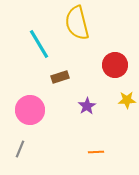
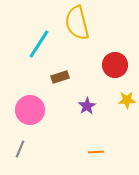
cyan line: rotated 64 degrees clockwise
